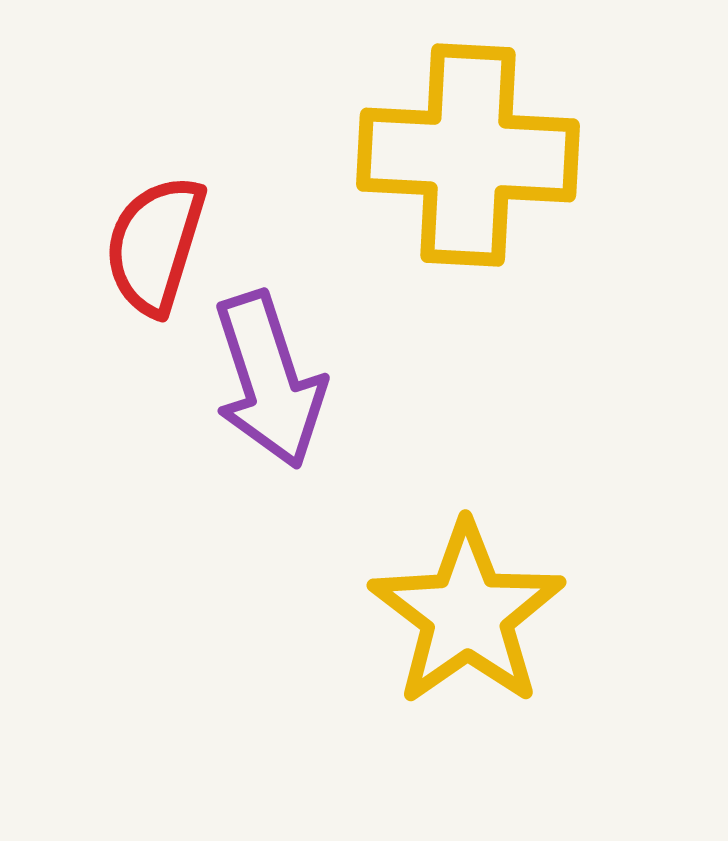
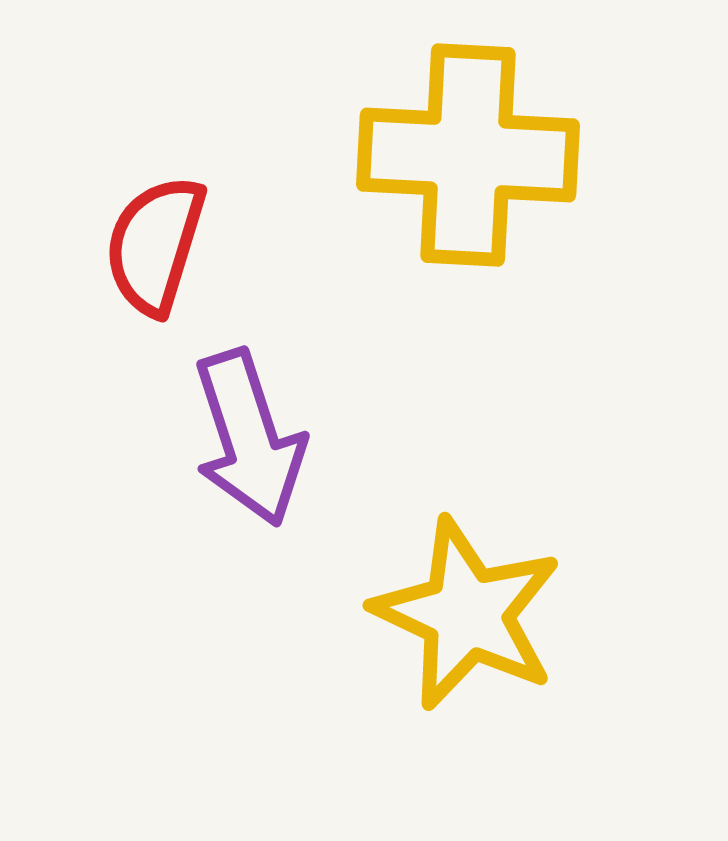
purple arrow: moved 20 px left, 58 px down
yellow star: rotated 12 degrees counterclockwise
